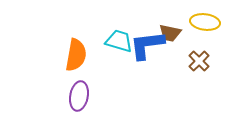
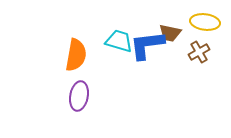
brown cross: moved 9 px up; rotated 15 degrees clockwise
